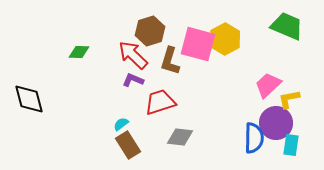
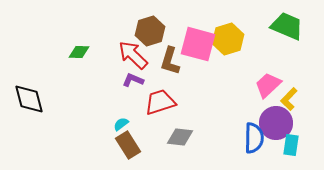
yellow hexagon: moved 3 px right; rotated 12 degrees clockwise
yellow L-shape: rotated 35 degrees counterclockwise
